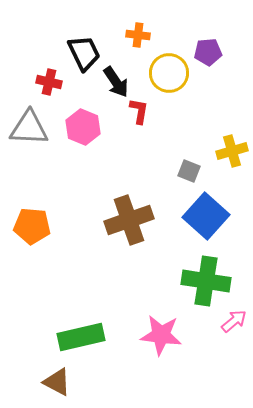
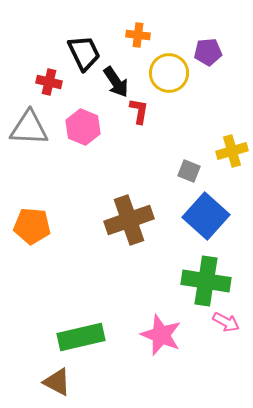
pink arrow: moved 8 px left, 1 px down; rotated 68 degrees clockwise
pink star: rotated 15 degrees clockwise
